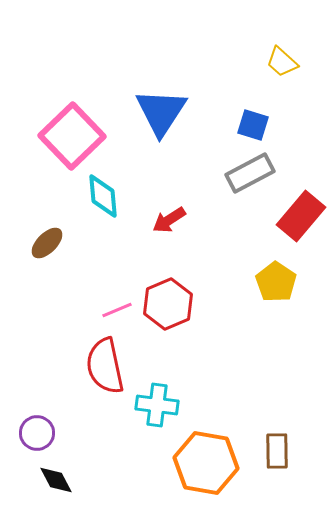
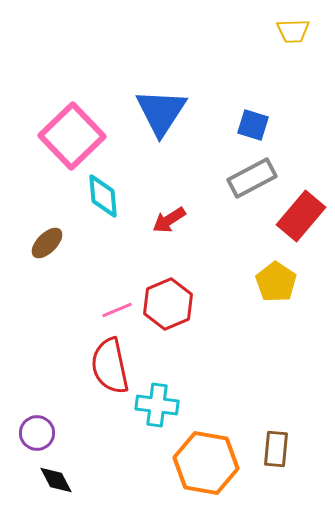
yellow trapezoid: moved 11 px right, 31 px up; rotated 44 degrees counterclockwise
gray rectangle: moved 2 px right, 5 px down
red semicircle: moved 5 px right
brown rectangle: moved 1 px left, 2 px up; rotated 6 degrees clockwise
